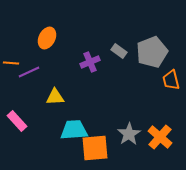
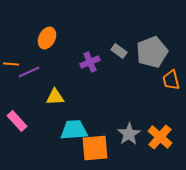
orange line: moved 1 px down
